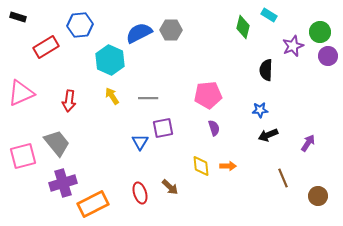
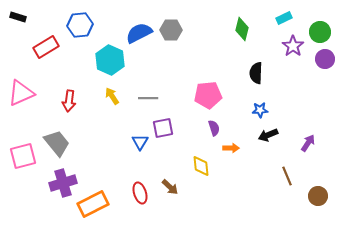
cyan rectangle: moved 15 px right, 3 px down; rotated 56 degrees counterclockwise
green diamond: moved 1 px left, 2 px down
purple star: rotated 15 degrees counterclockwise
purple circle: moved 3 px left, 3 px down
black semicircle: moved 10 px left, 3 px down
orange arrow: moved 3 px right, 18 px up
brown line: moved 4 px right, 2 px up
